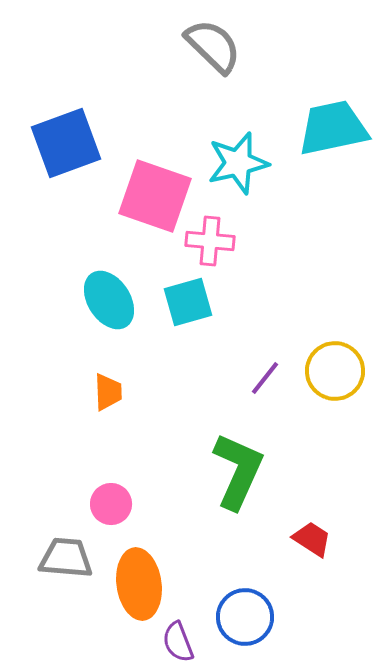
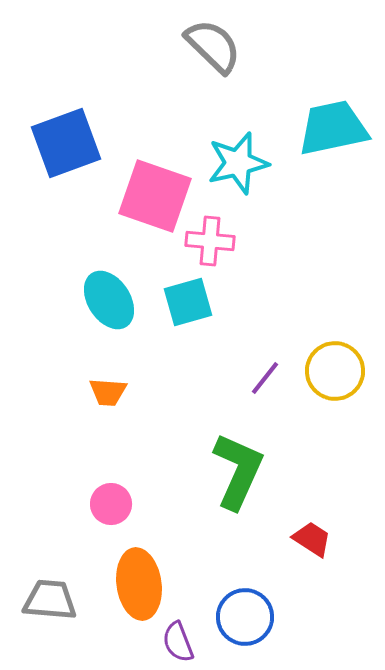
orange trapezoid: rotated 96 degrees clockwise
gray trapezoid: moved 16 px left, 42 px down
